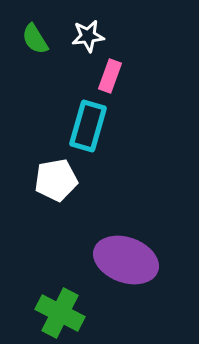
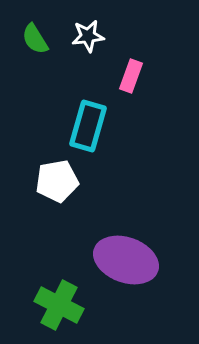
pink rectangle: moved 21 px right
white pentagon: moved 1 px right, 1 px down
green cross: moved 1 px left, 8 px up
